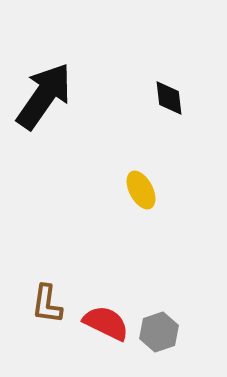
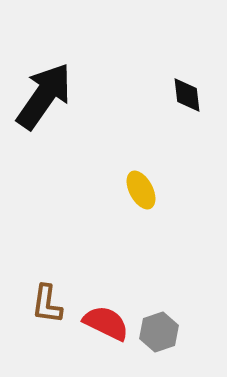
black diamond: moved 18 px right, 3 px up
